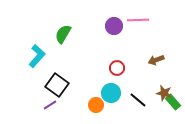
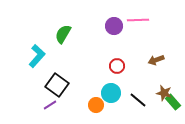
red circle: moved 2 px up
